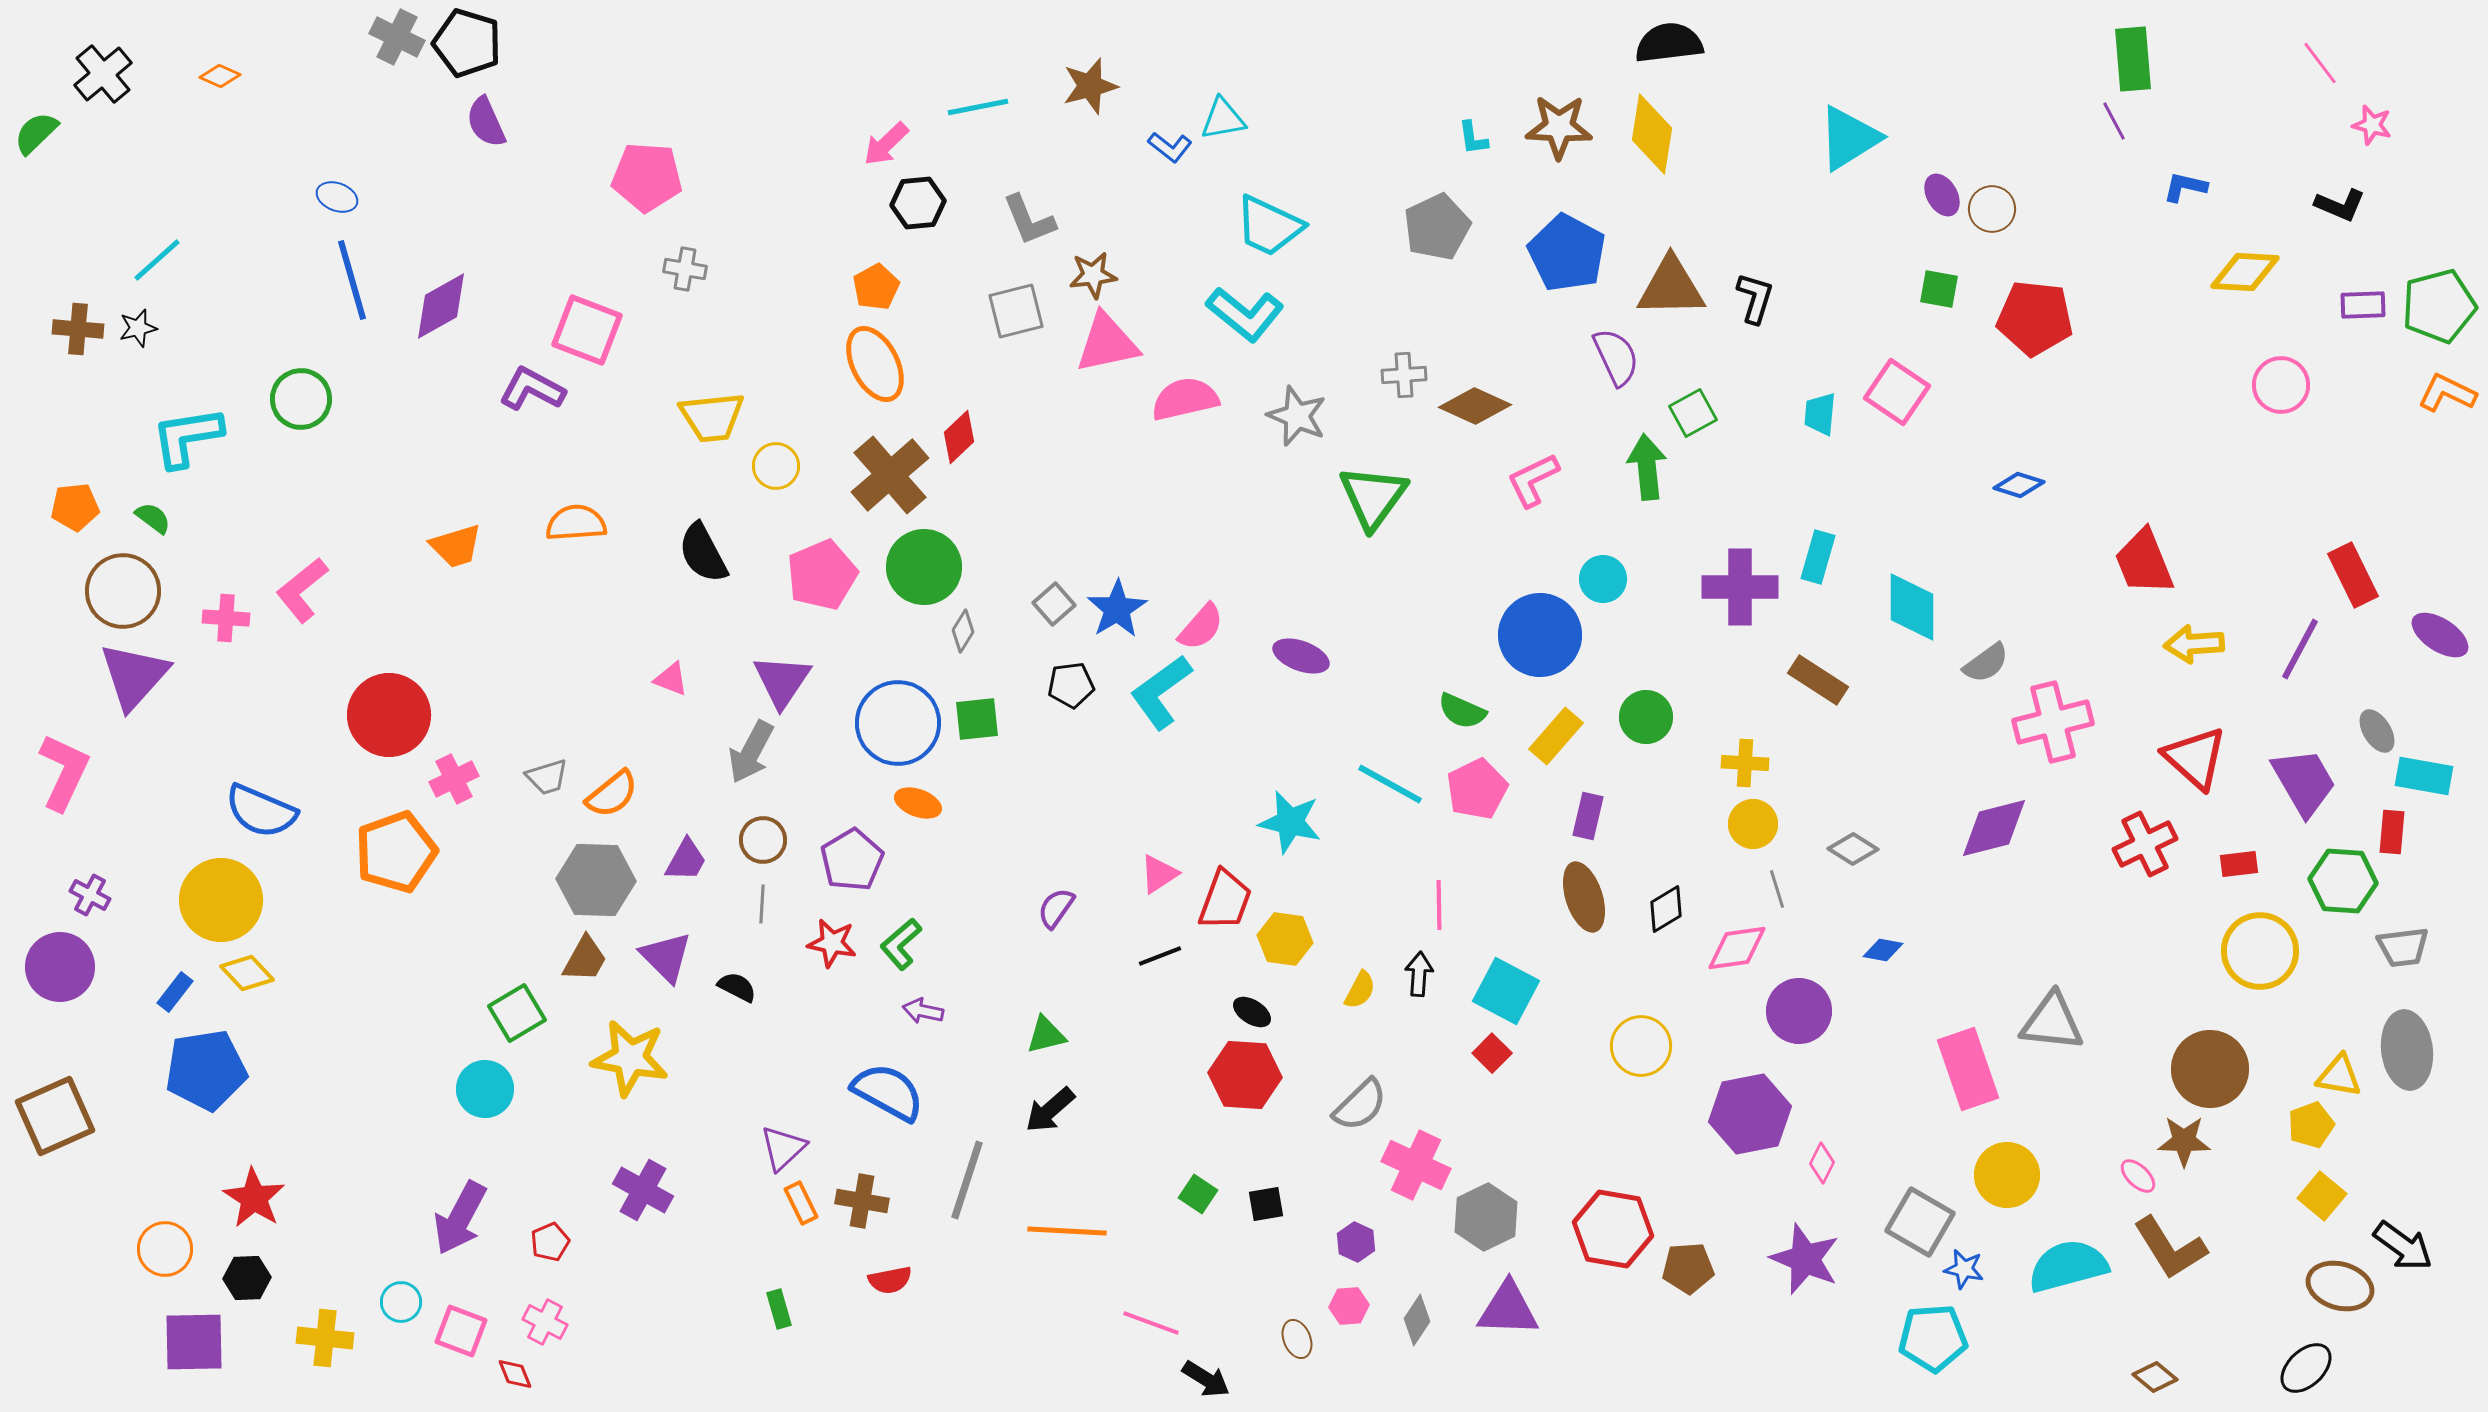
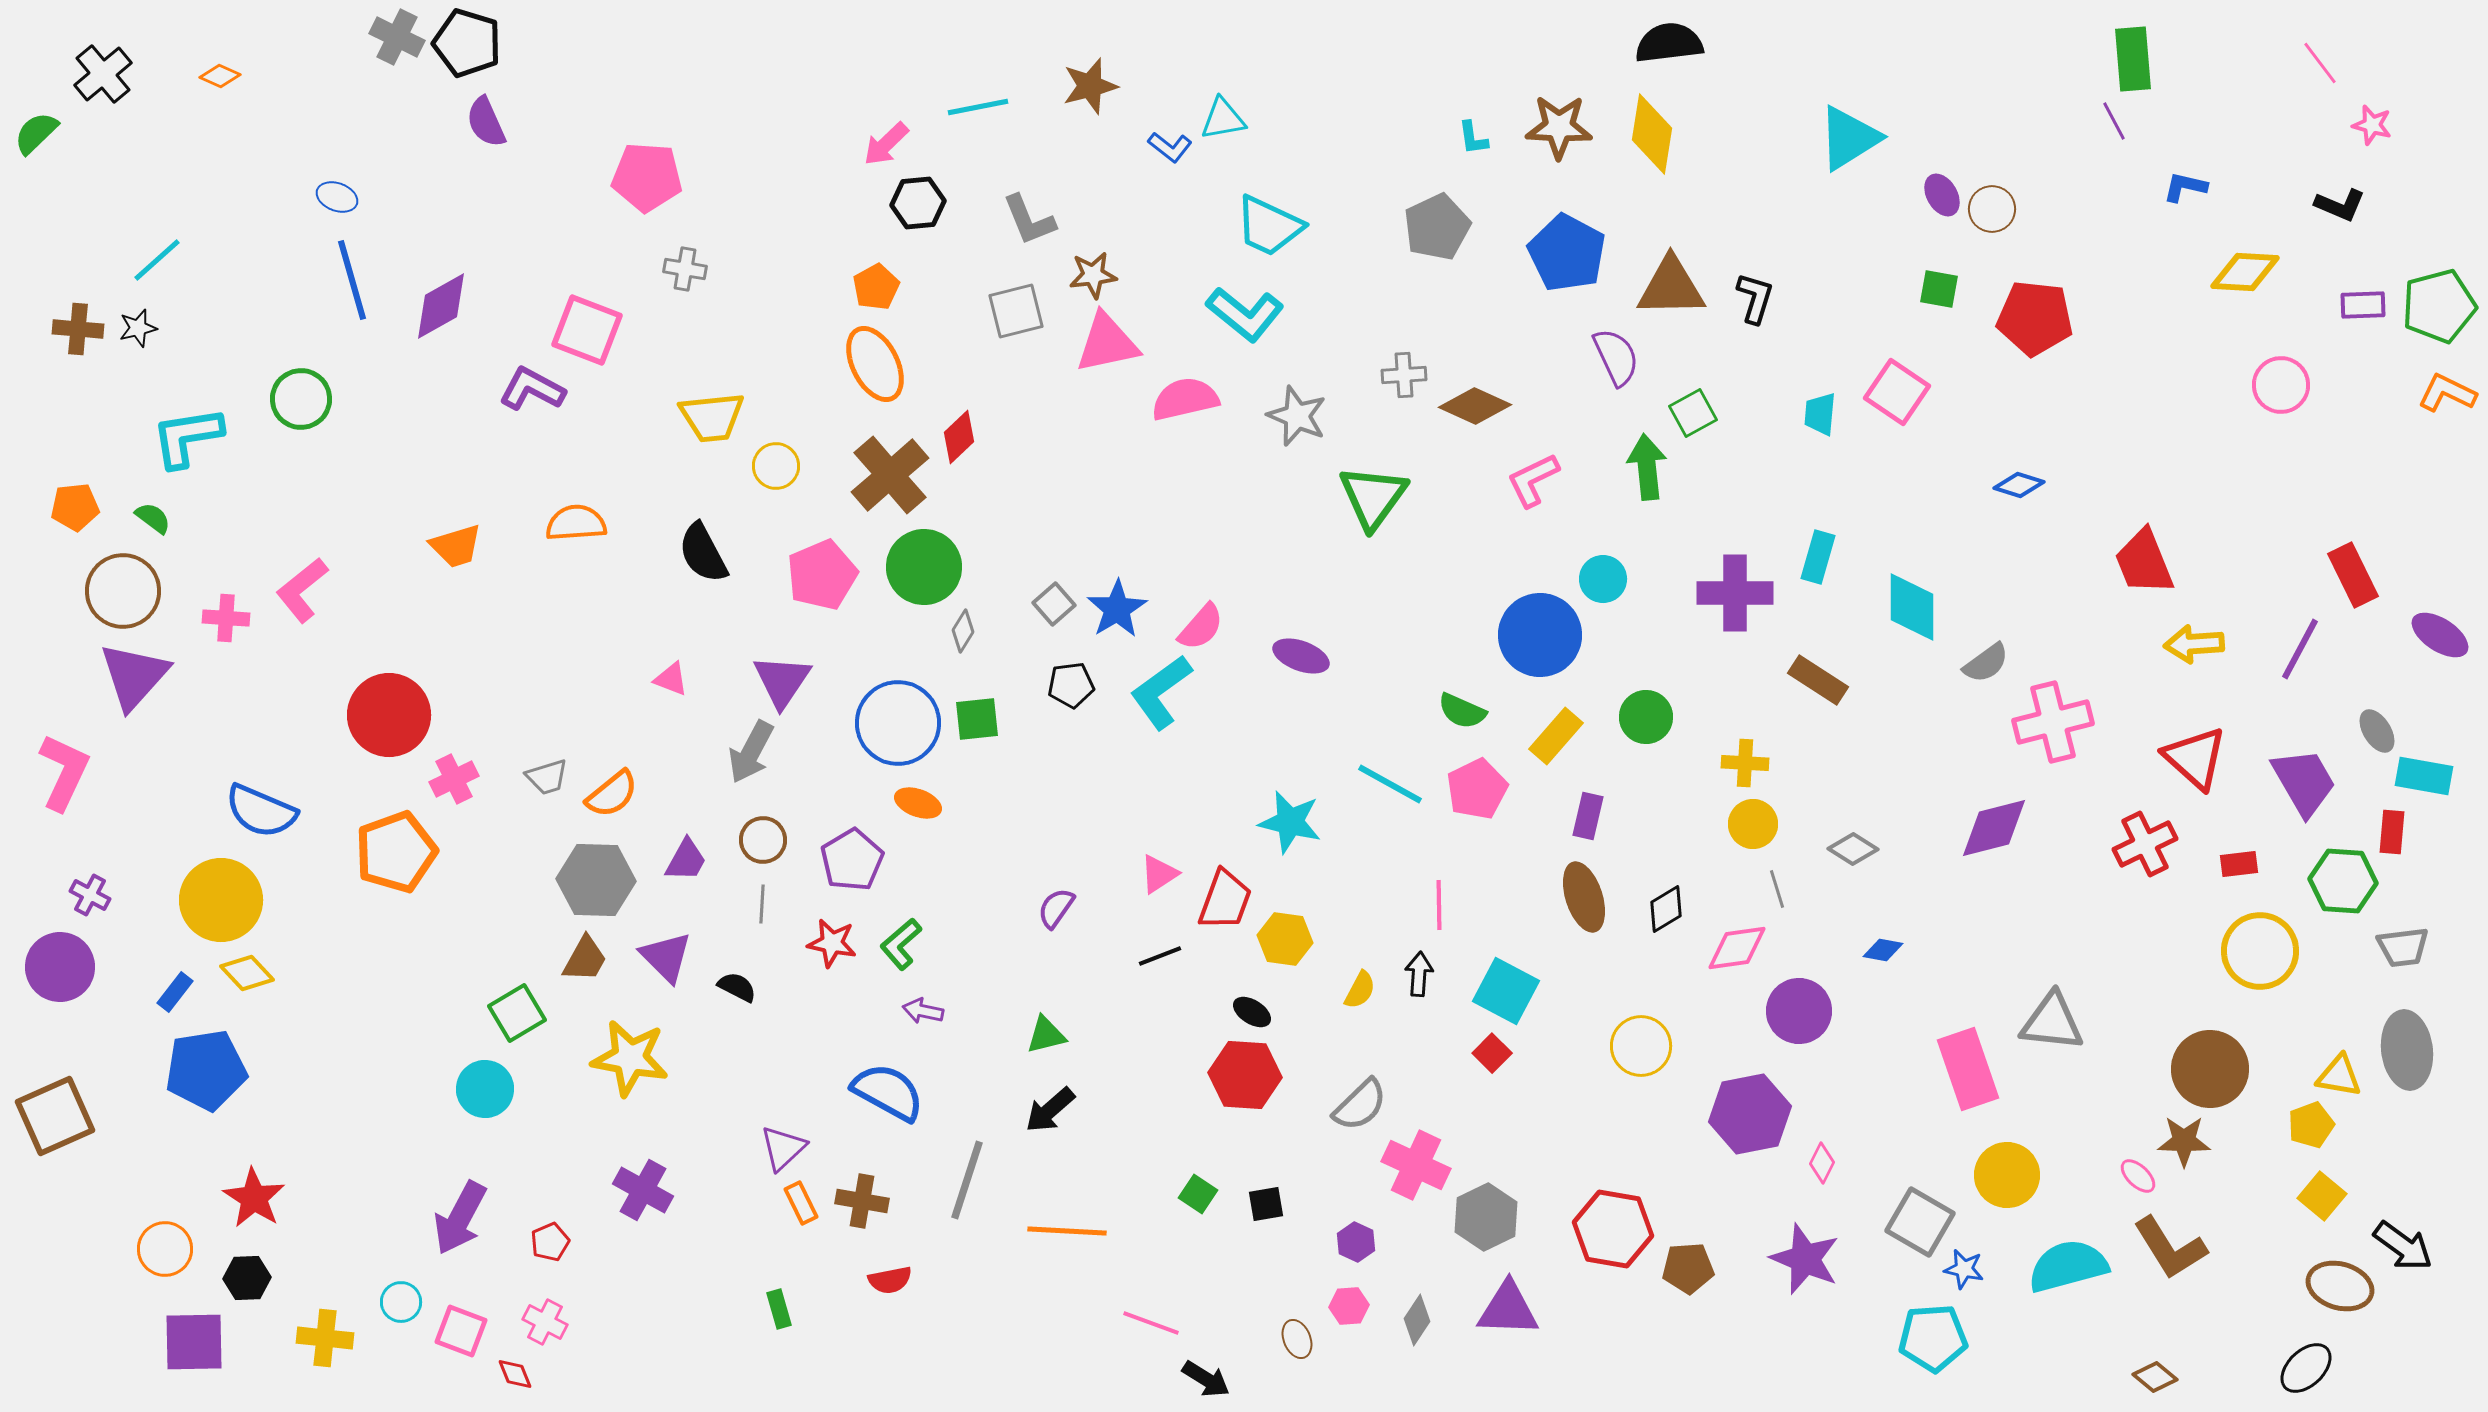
purple cross at (1740, 587): moved 5 px left, 6 px down
